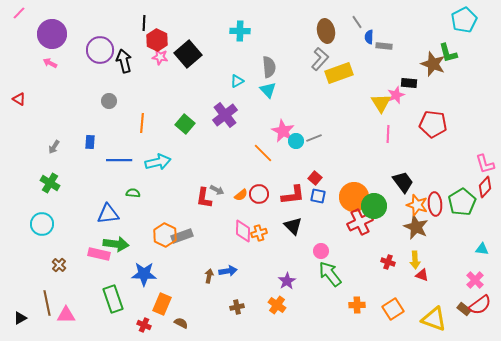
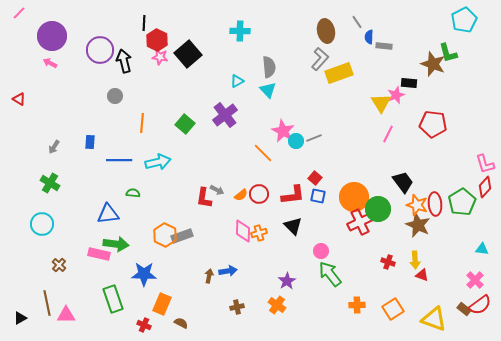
purple circle at (52, 34): moved 2 px down
gray circle at (109, 101): moved 6 px right, 5 px up
pink line at (388, 134): rotated 24 degrees clockwise
green circle at (374, 206): moved 4 px right, 3 px down
brown star at (416, 227): moved 2 px right, 2 px up
